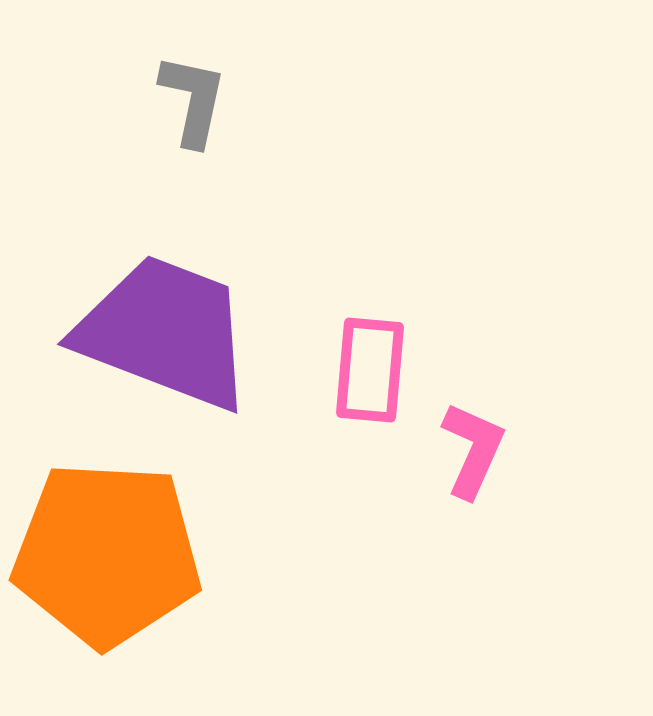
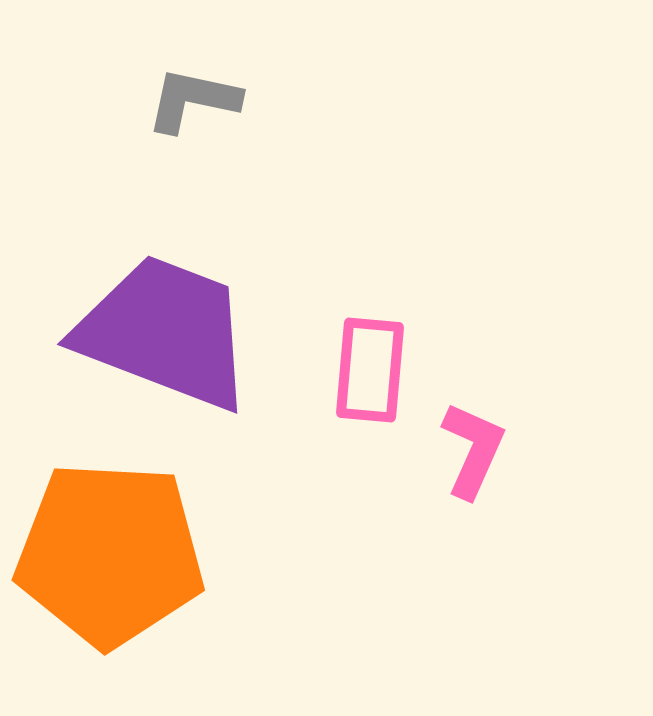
gray L-shape: rotated 90 degrees counterclockwise
orange pentagon: moved 3 px right
